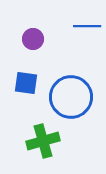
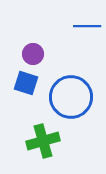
purple circle: moved 15 px down
blue square: rotated 10 degrees clockwise
